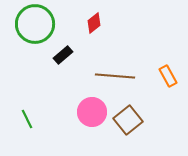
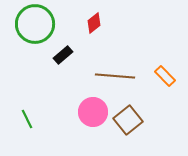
orange rectangle: moved 3 px left; rotated 15 degrees counterclockwise
pink circle: moved 1 px right
